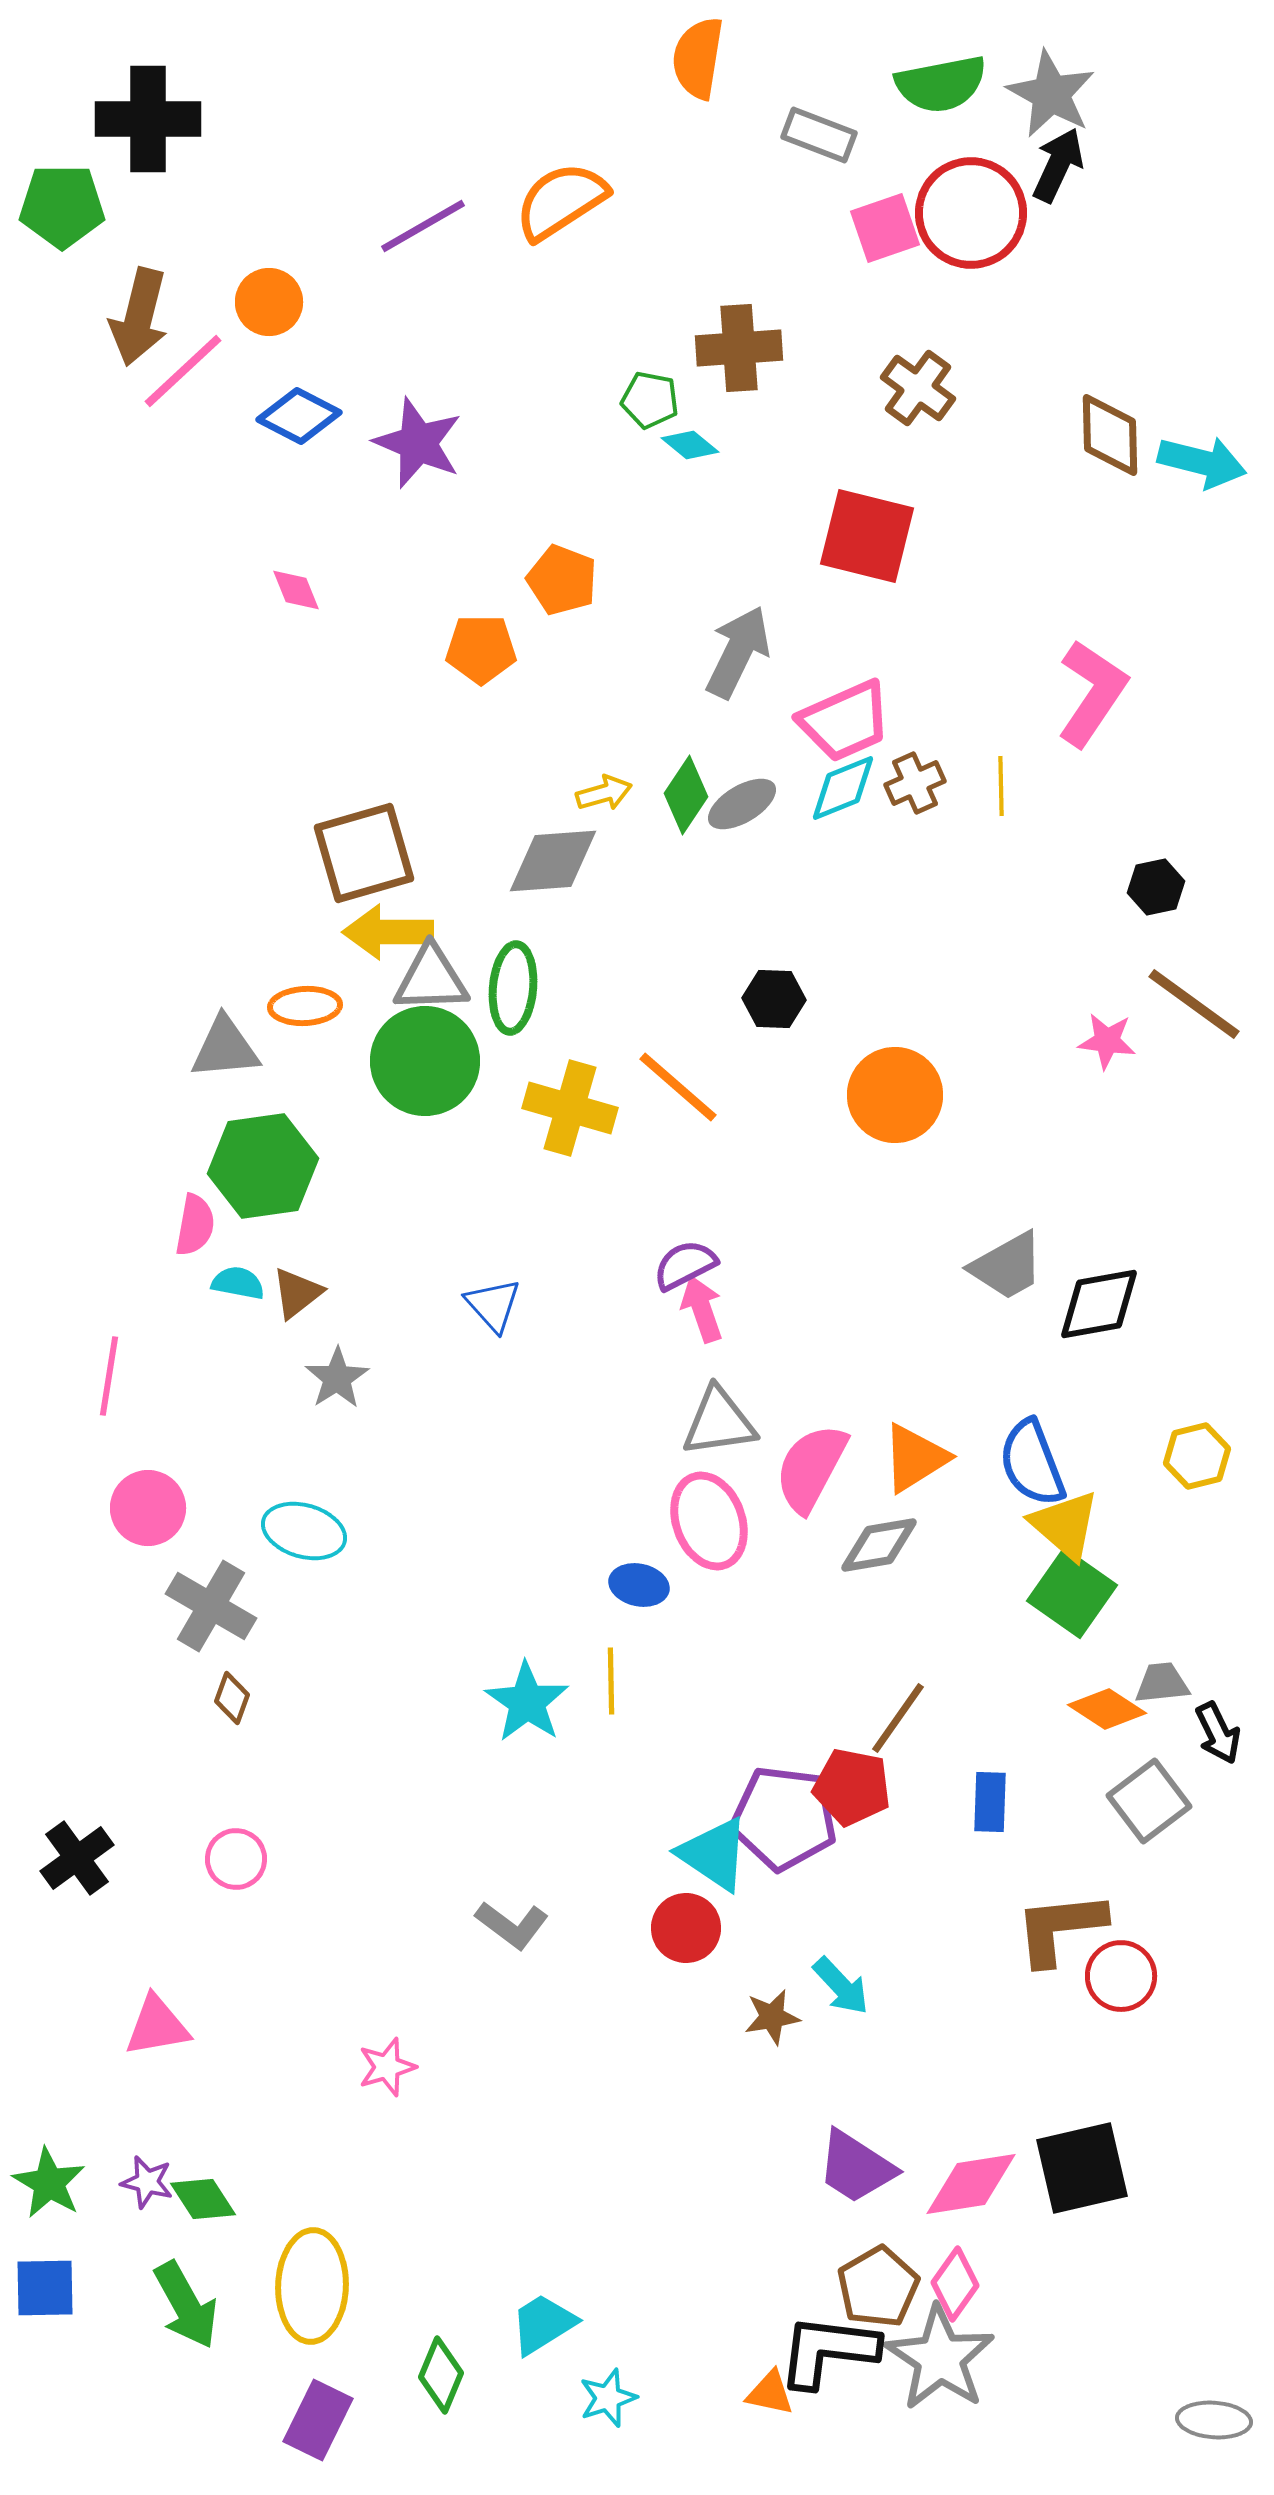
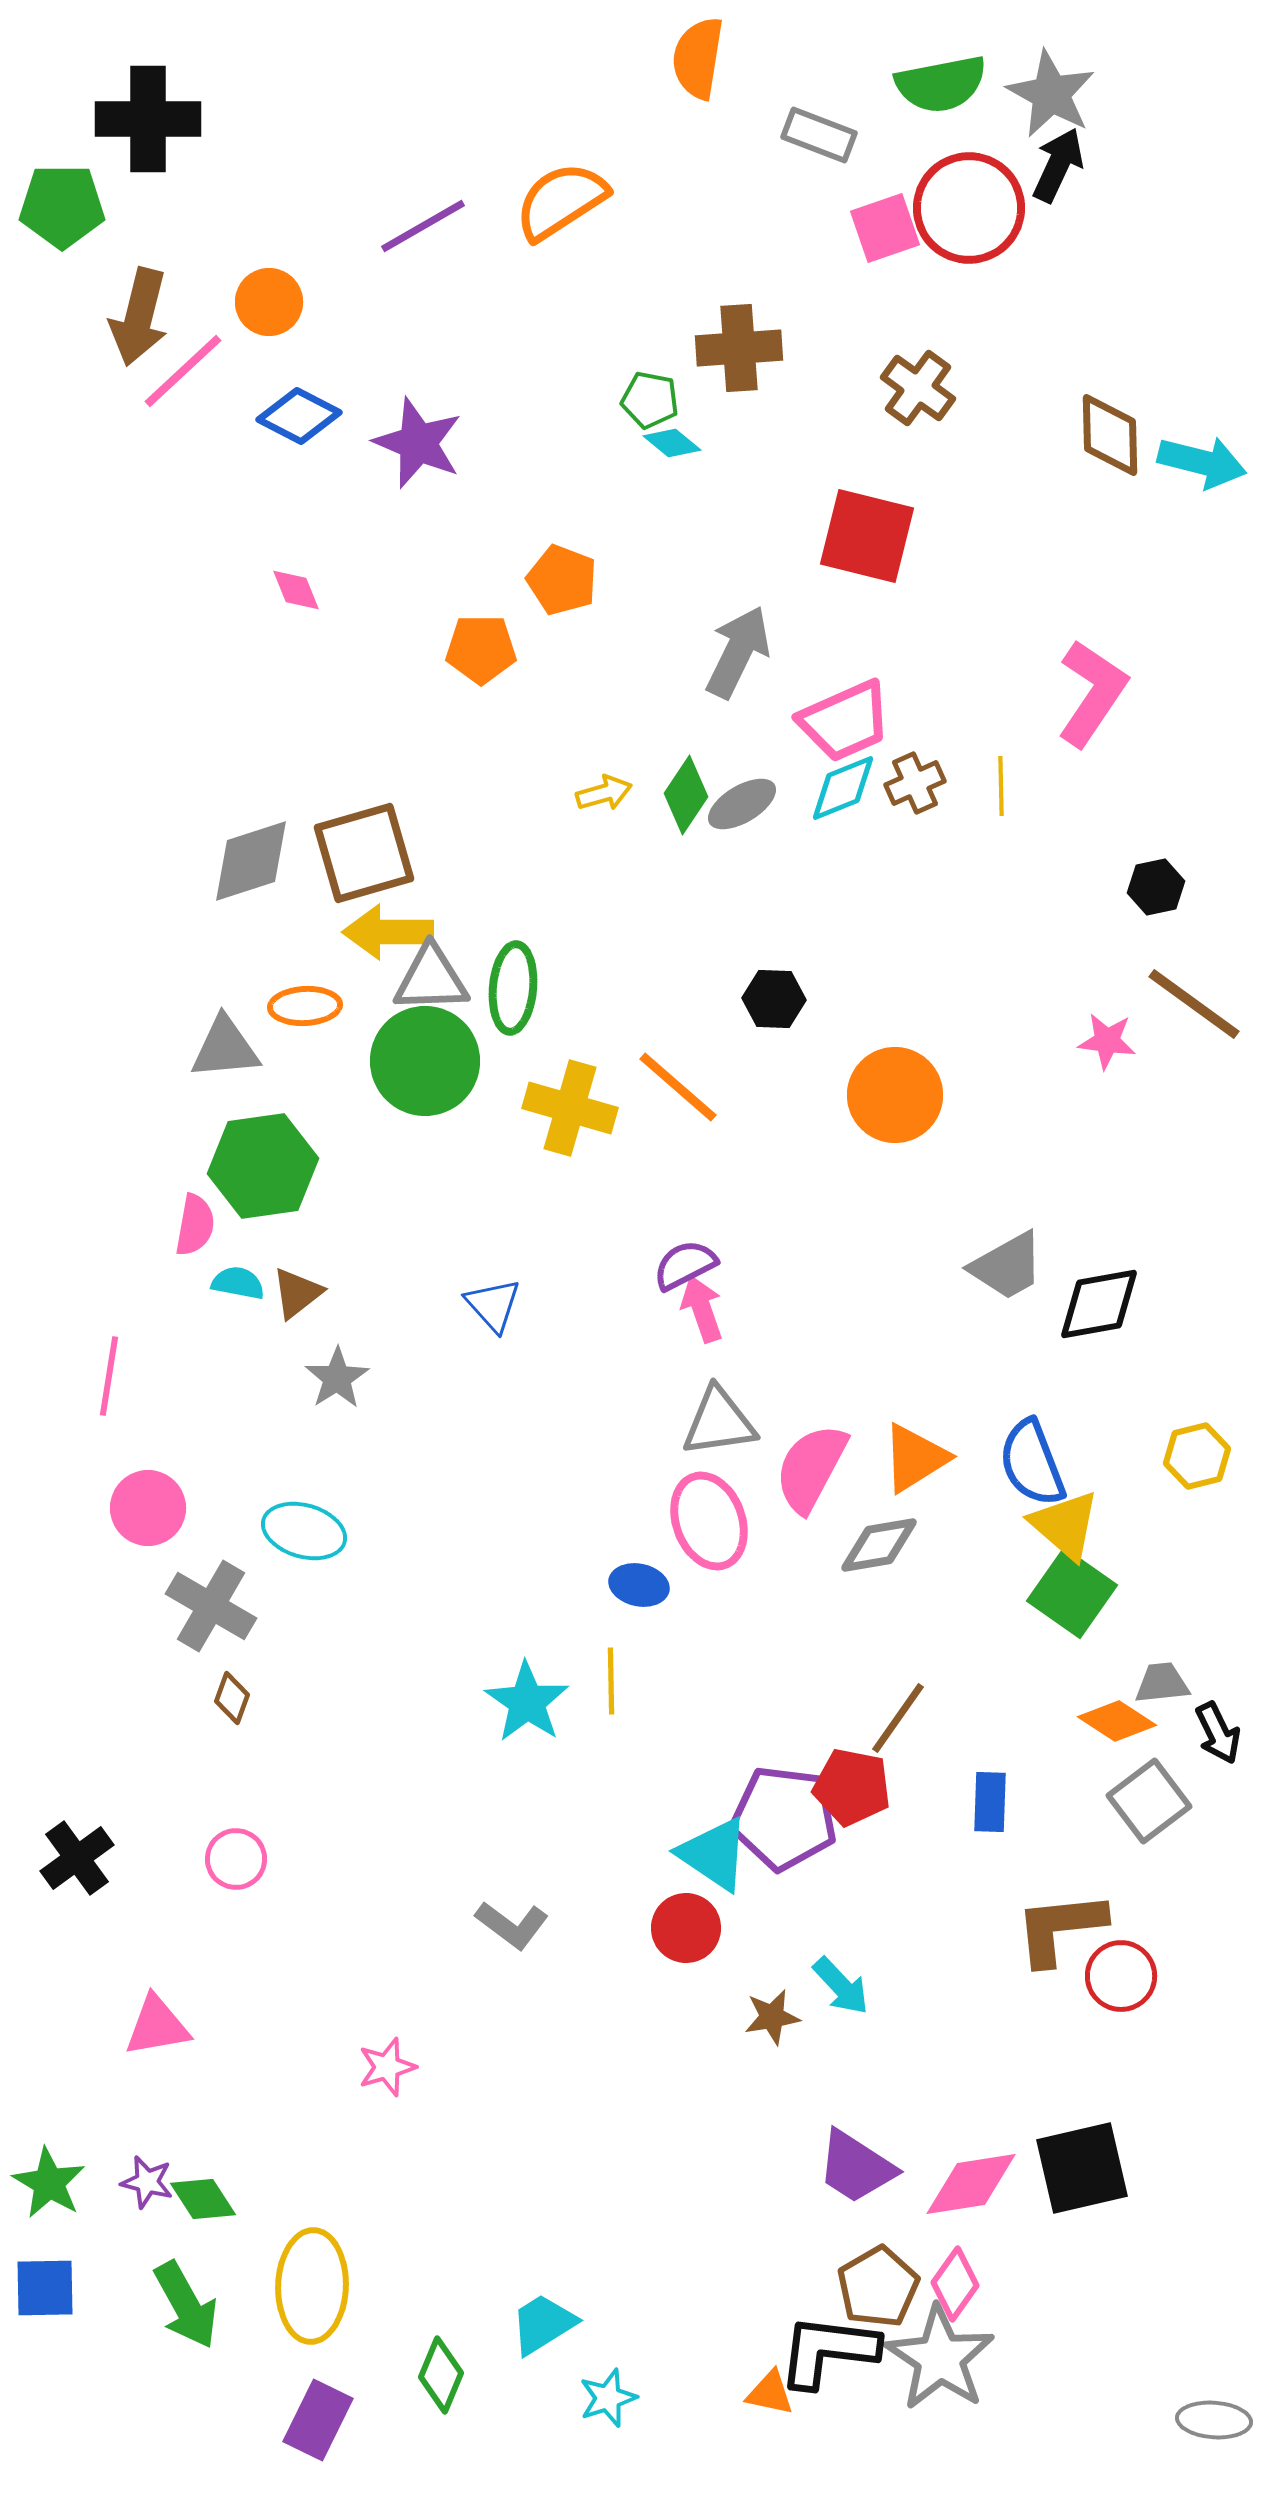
red circle at (971, 213): moved 2 px left, 5 px up
cyan diamond at (690, 445): moved 18 px left, 2 px up
gray diamond at (553, 861): moved 302 px left; rotated 14 degrees counterclockwise
orange diamond at (1107, 1709): moved 10 px right, 12 px down
